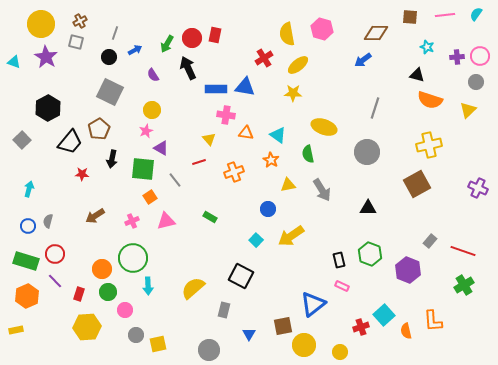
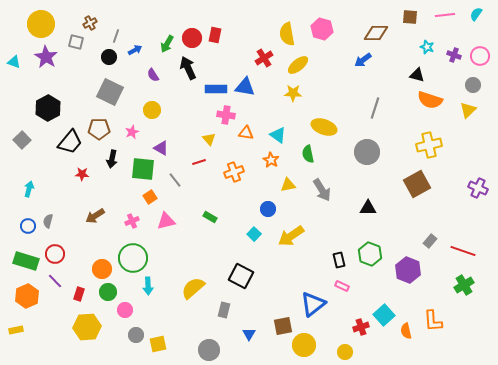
brown cross at (80, 21): moved 10 px right, 2 px down
gray line at (115, 33): moved 1 px right, 3 px down
purple cross at (457, 57): moved 3 px left, 2 px up; rotated 24 degrees clockwise
gray circle at (476, 82): moved 3 px left, 3 px down
brown pentagon at (99, 129): rotated 30 degrees clockwise
pink star at (146, 131): moved 14 px left, 1 px down
cyan square at (256, 240): moved 2 px left, 6 px up
yellow circle at (340, 352): moved 5 px right
